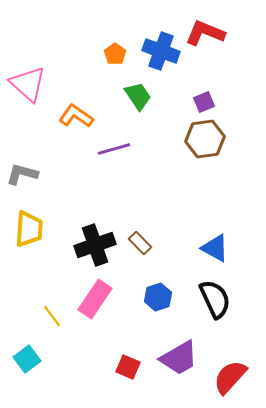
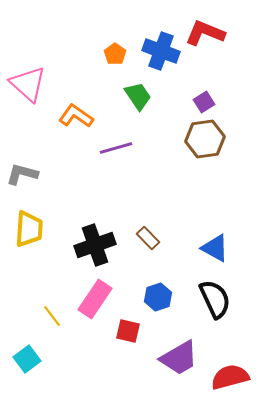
purple square: rotated 10 degrees counterclockwise
purple line: moved 2 px right, 1 px up
brown rectangle: moved 8 px right, 5 px up
red square: moved 36 px up; rotated 10 degrees counterclockwise
red semicircle: rotated 33 degrees clockwise
